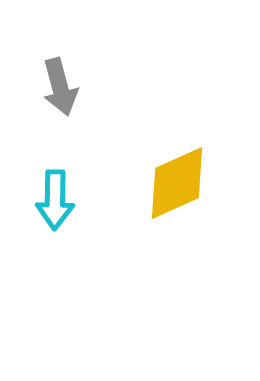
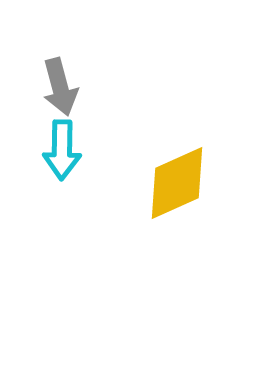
cyan arrow: moved 7 px right, 50 px up
